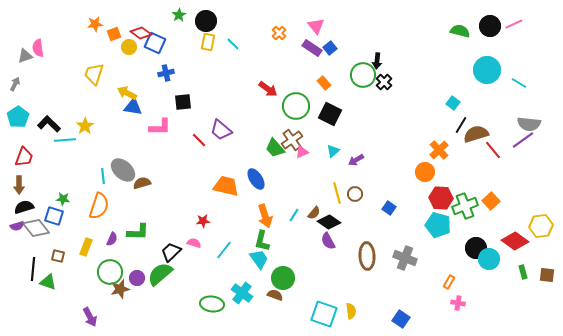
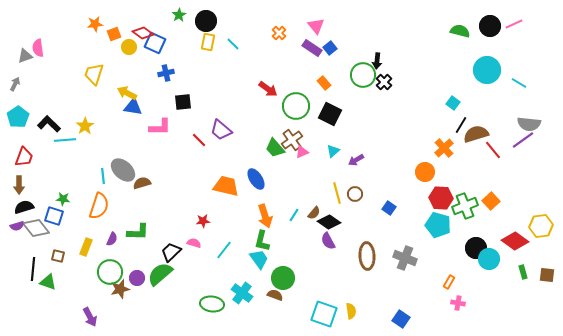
red diamond at (141, 33): moved 2 px right
orange cross at (439, 150): moved 5 px right, 2 px up
